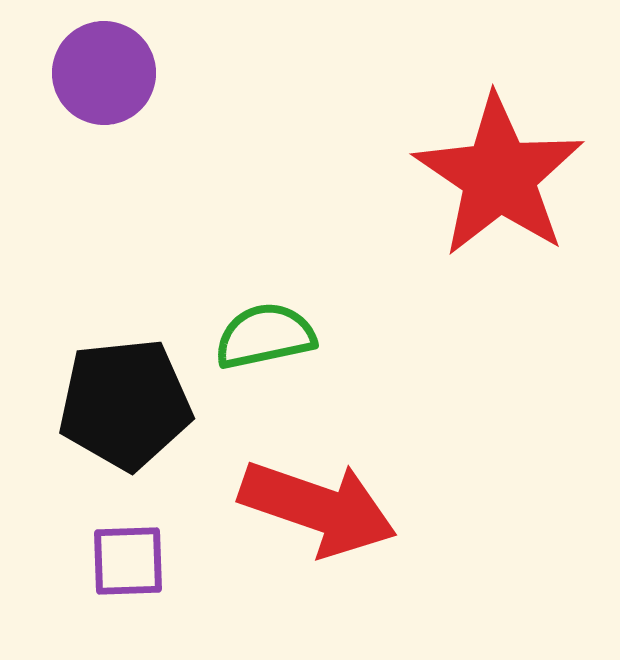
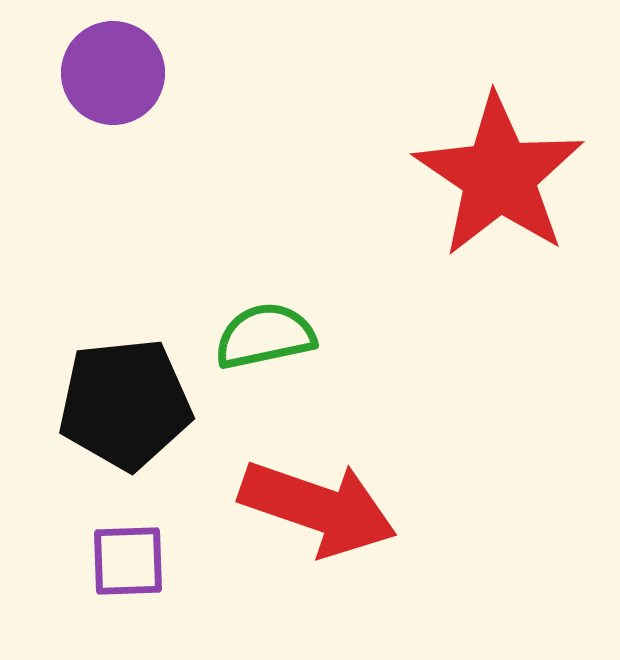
purple circle: moved 9 px right
